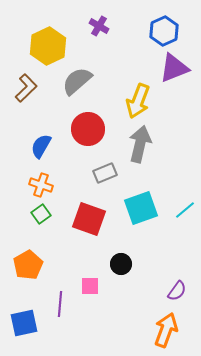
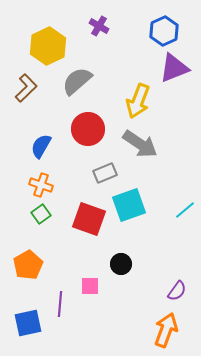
gray arrow: rotated 111 degrees clockwise
cyan square: moved 12 px left, 3 px up
blue square: moved 4 px right
